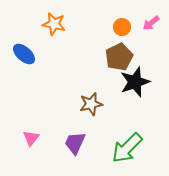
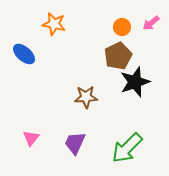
brown pentagon: moved 1 px left, 1 px up
brown star: moved 5 px left, 7 px up; rotated 10 degrees clockwise
